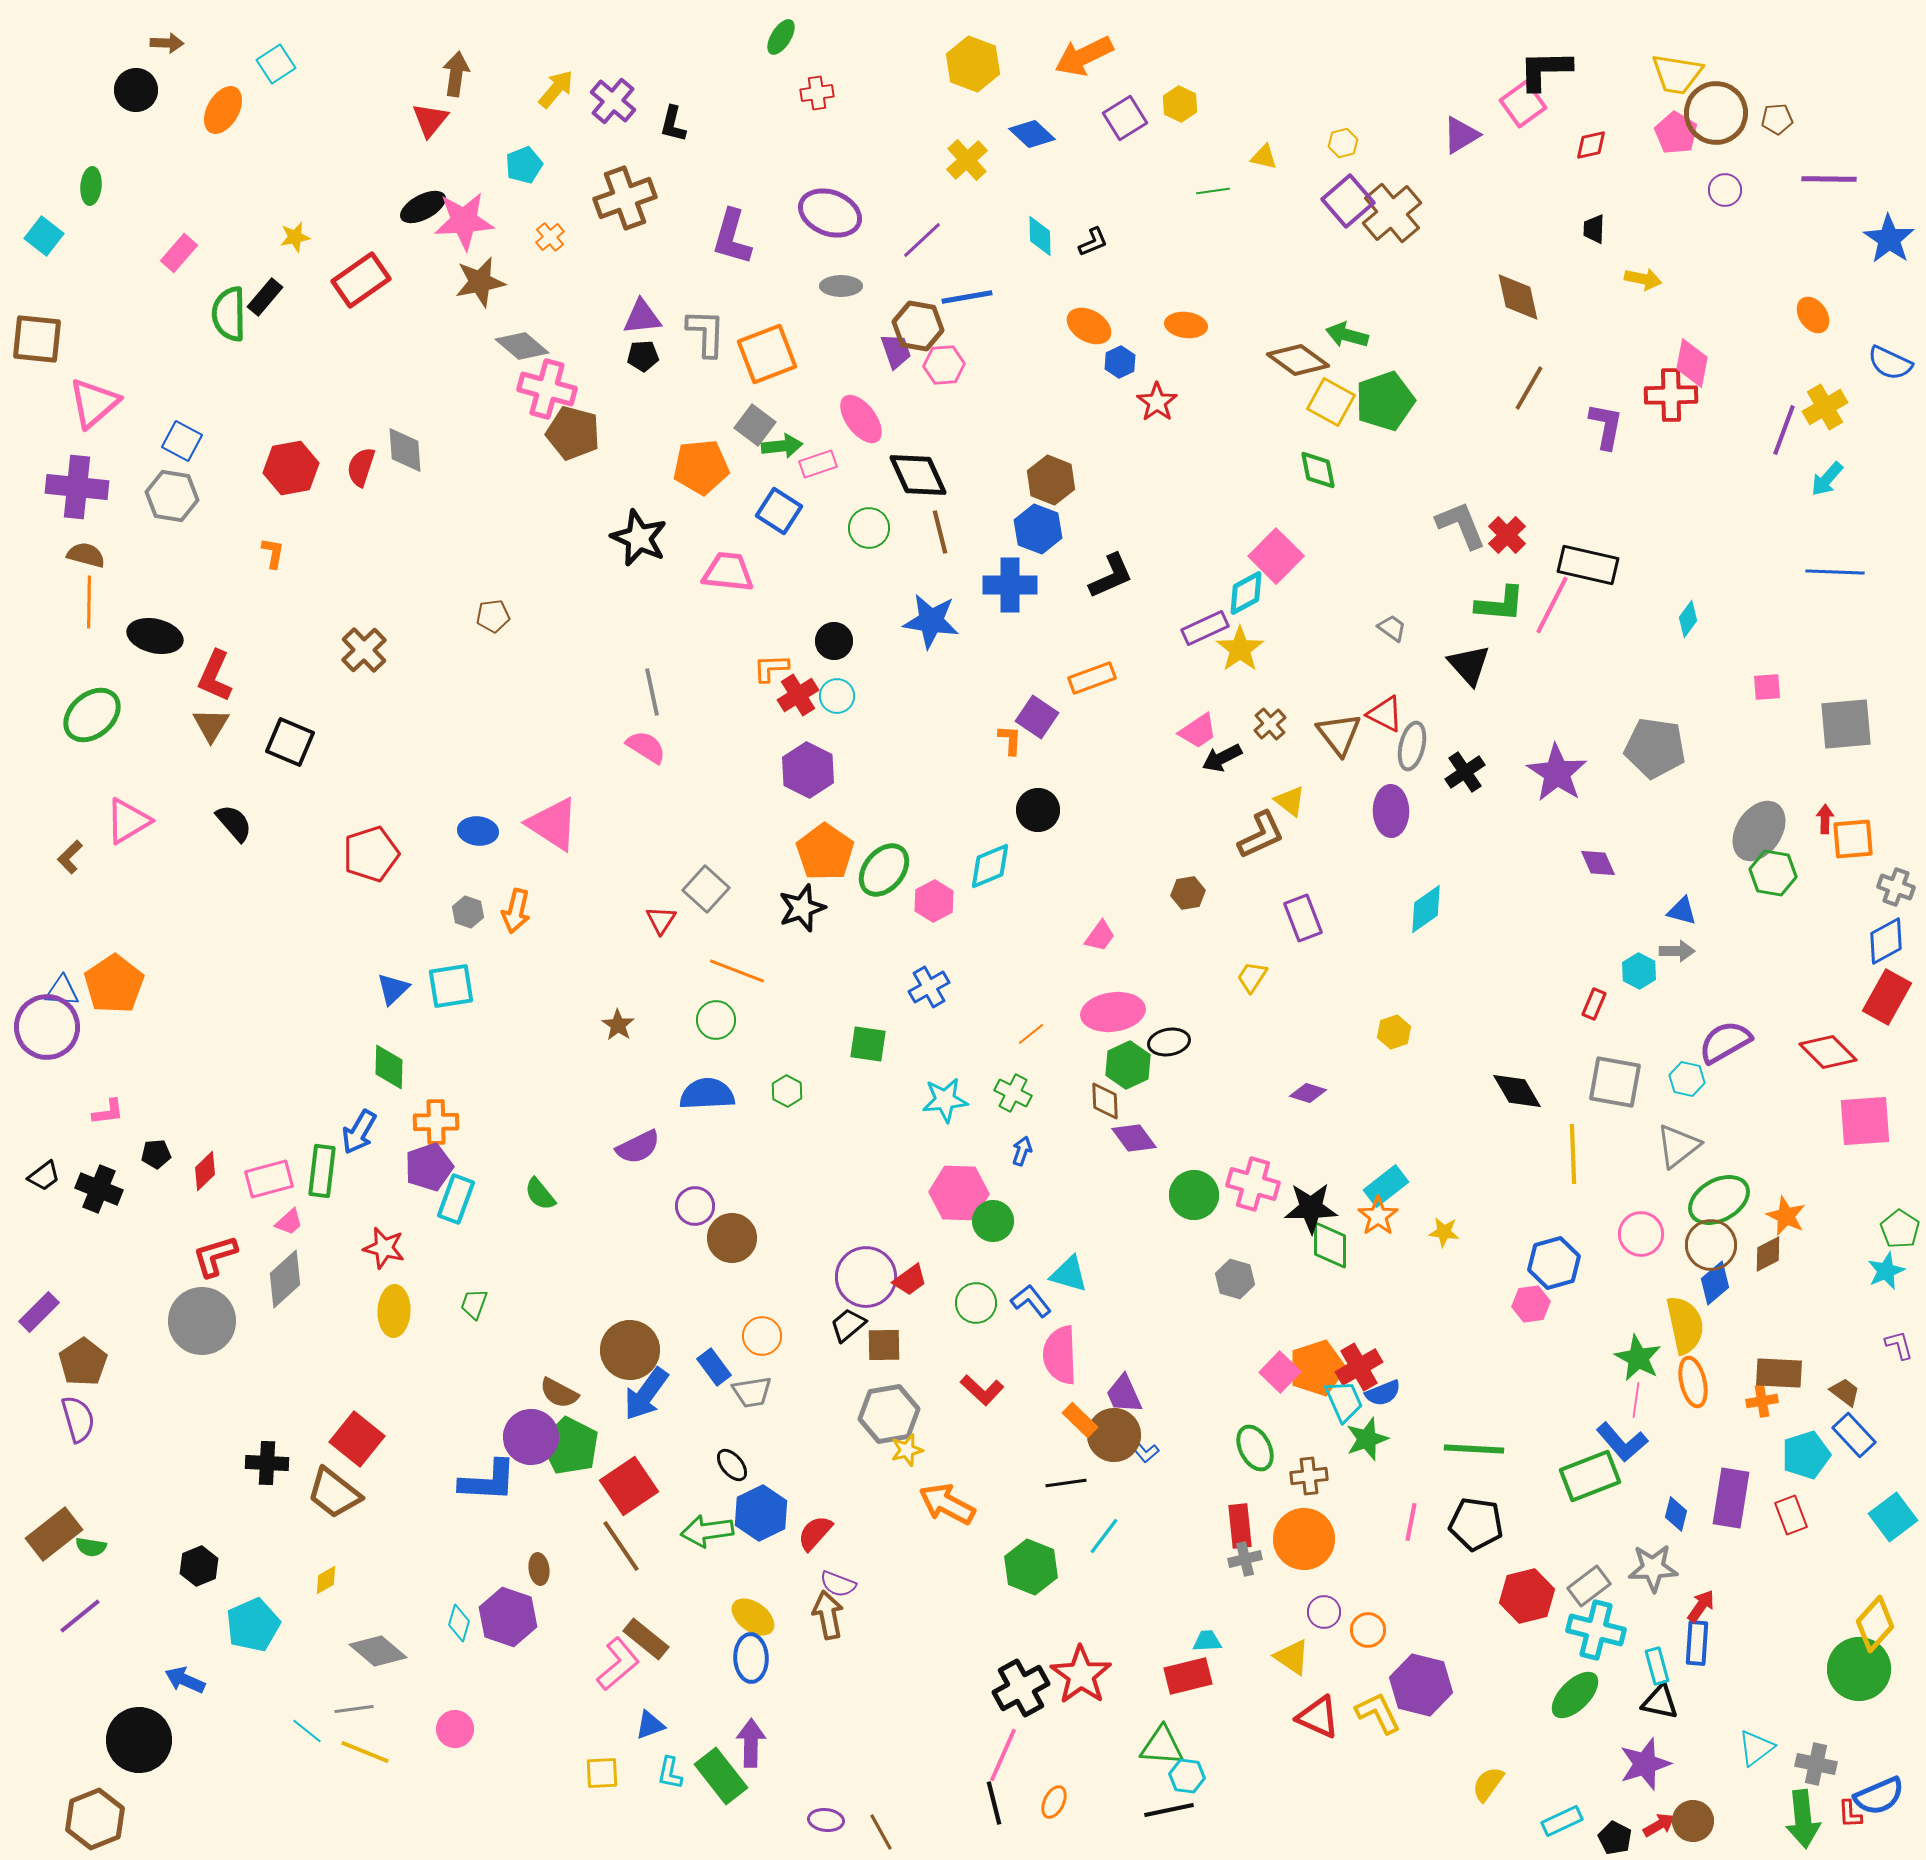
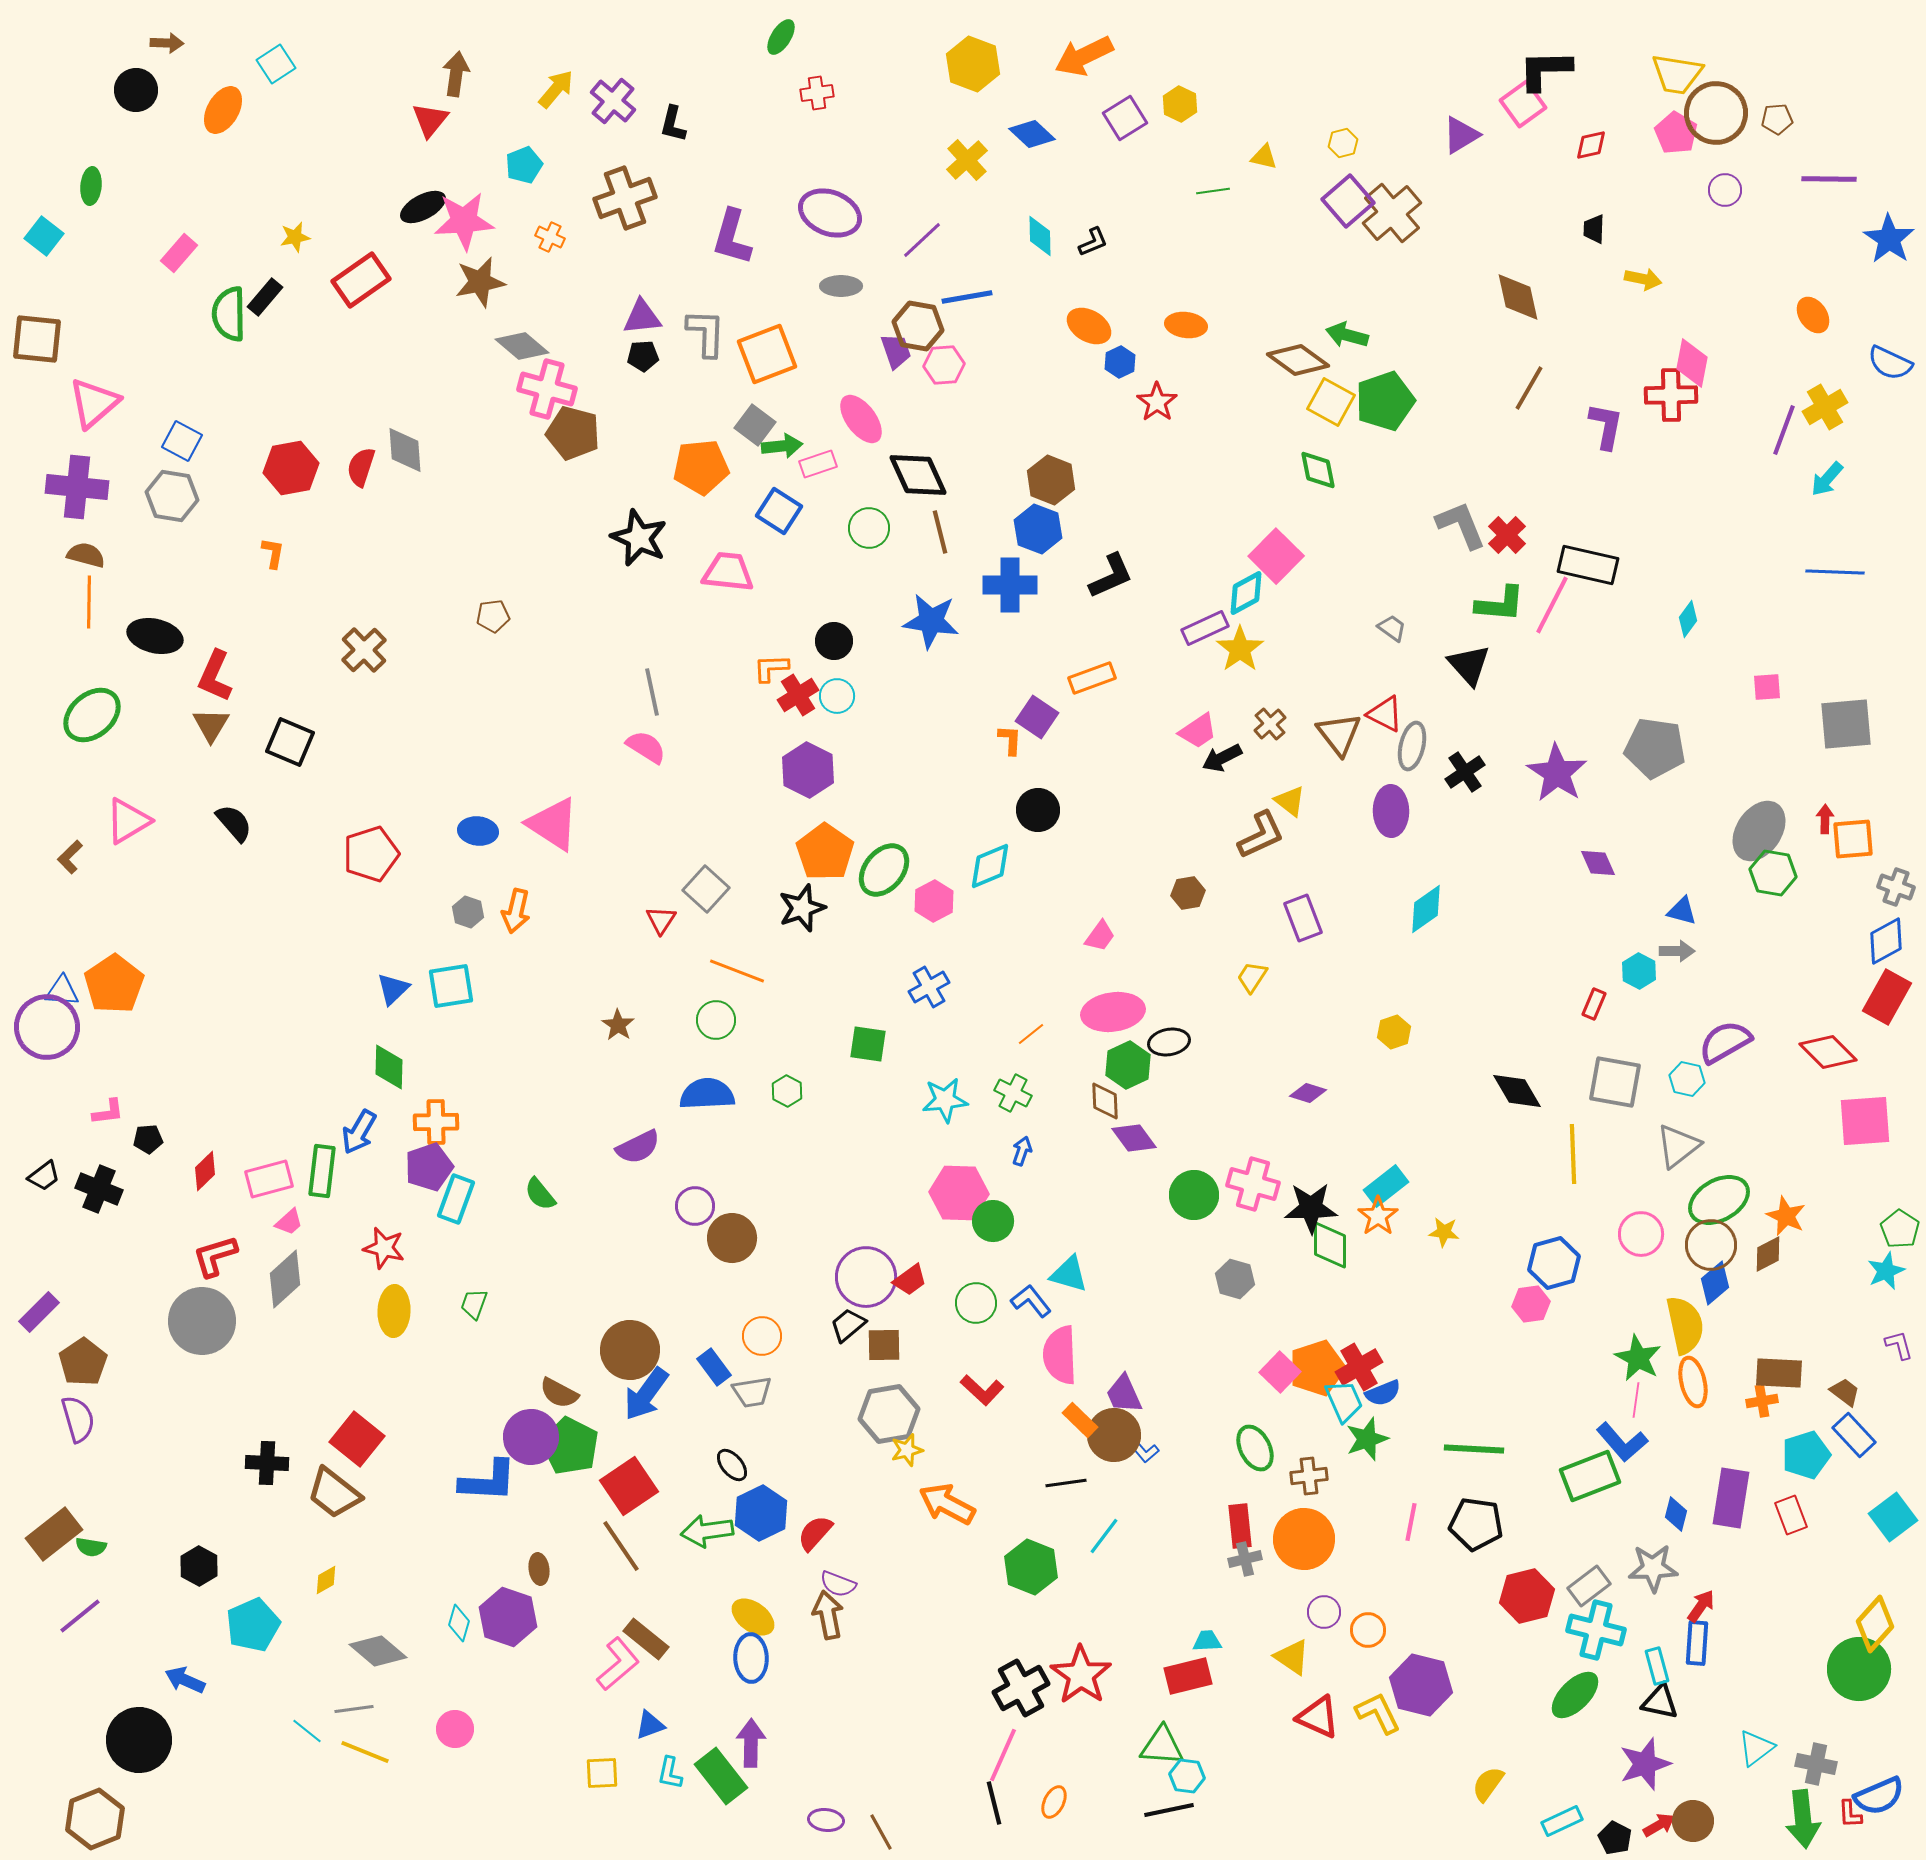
orange cross at (550, 237): rotated 24 degrees counterclockwise
black pentagon at (156, 1154): moved 8 px left, 15 px up
black hexagon at (199, 1566): rotated 9 degrees counterclockwise
